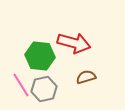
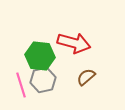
brown semicircle: rotated 24 degrees counterclockwise
pink line: rotated 15 degrees clockwise
gray hexagon: moved 1 px left, 9 px up
